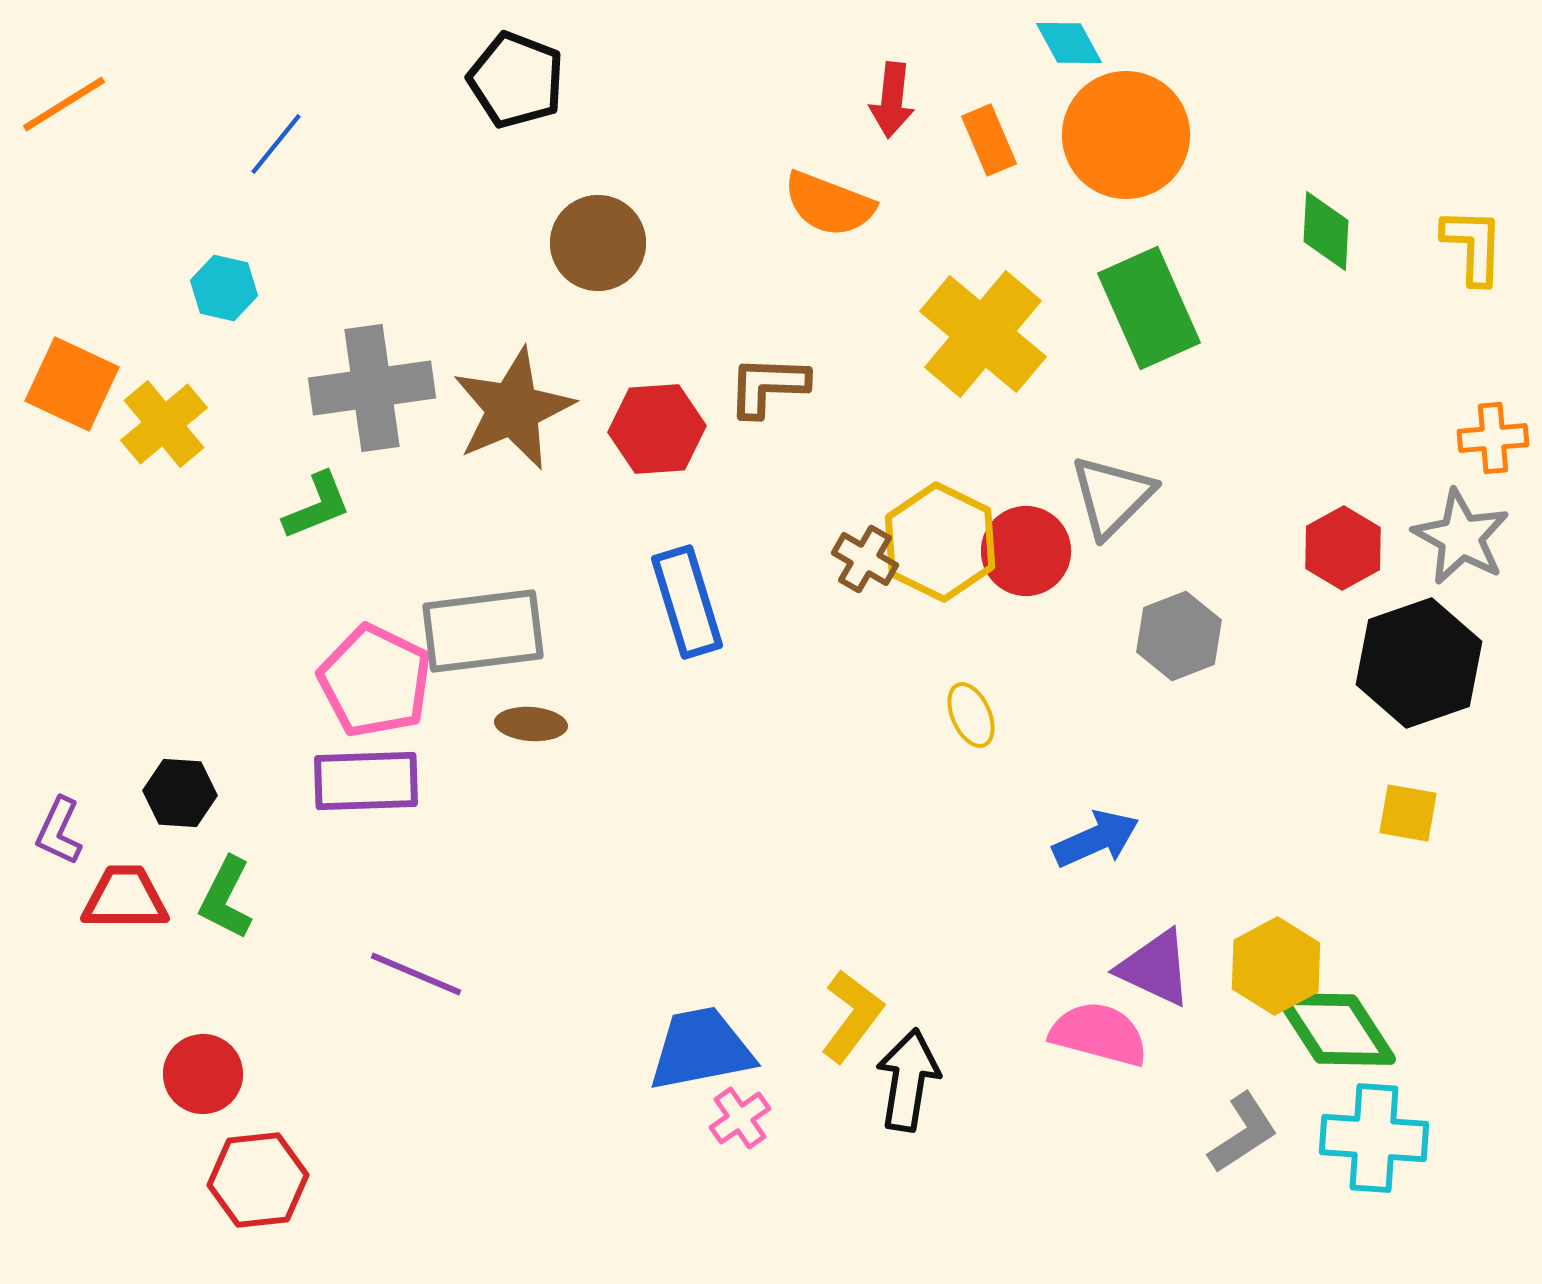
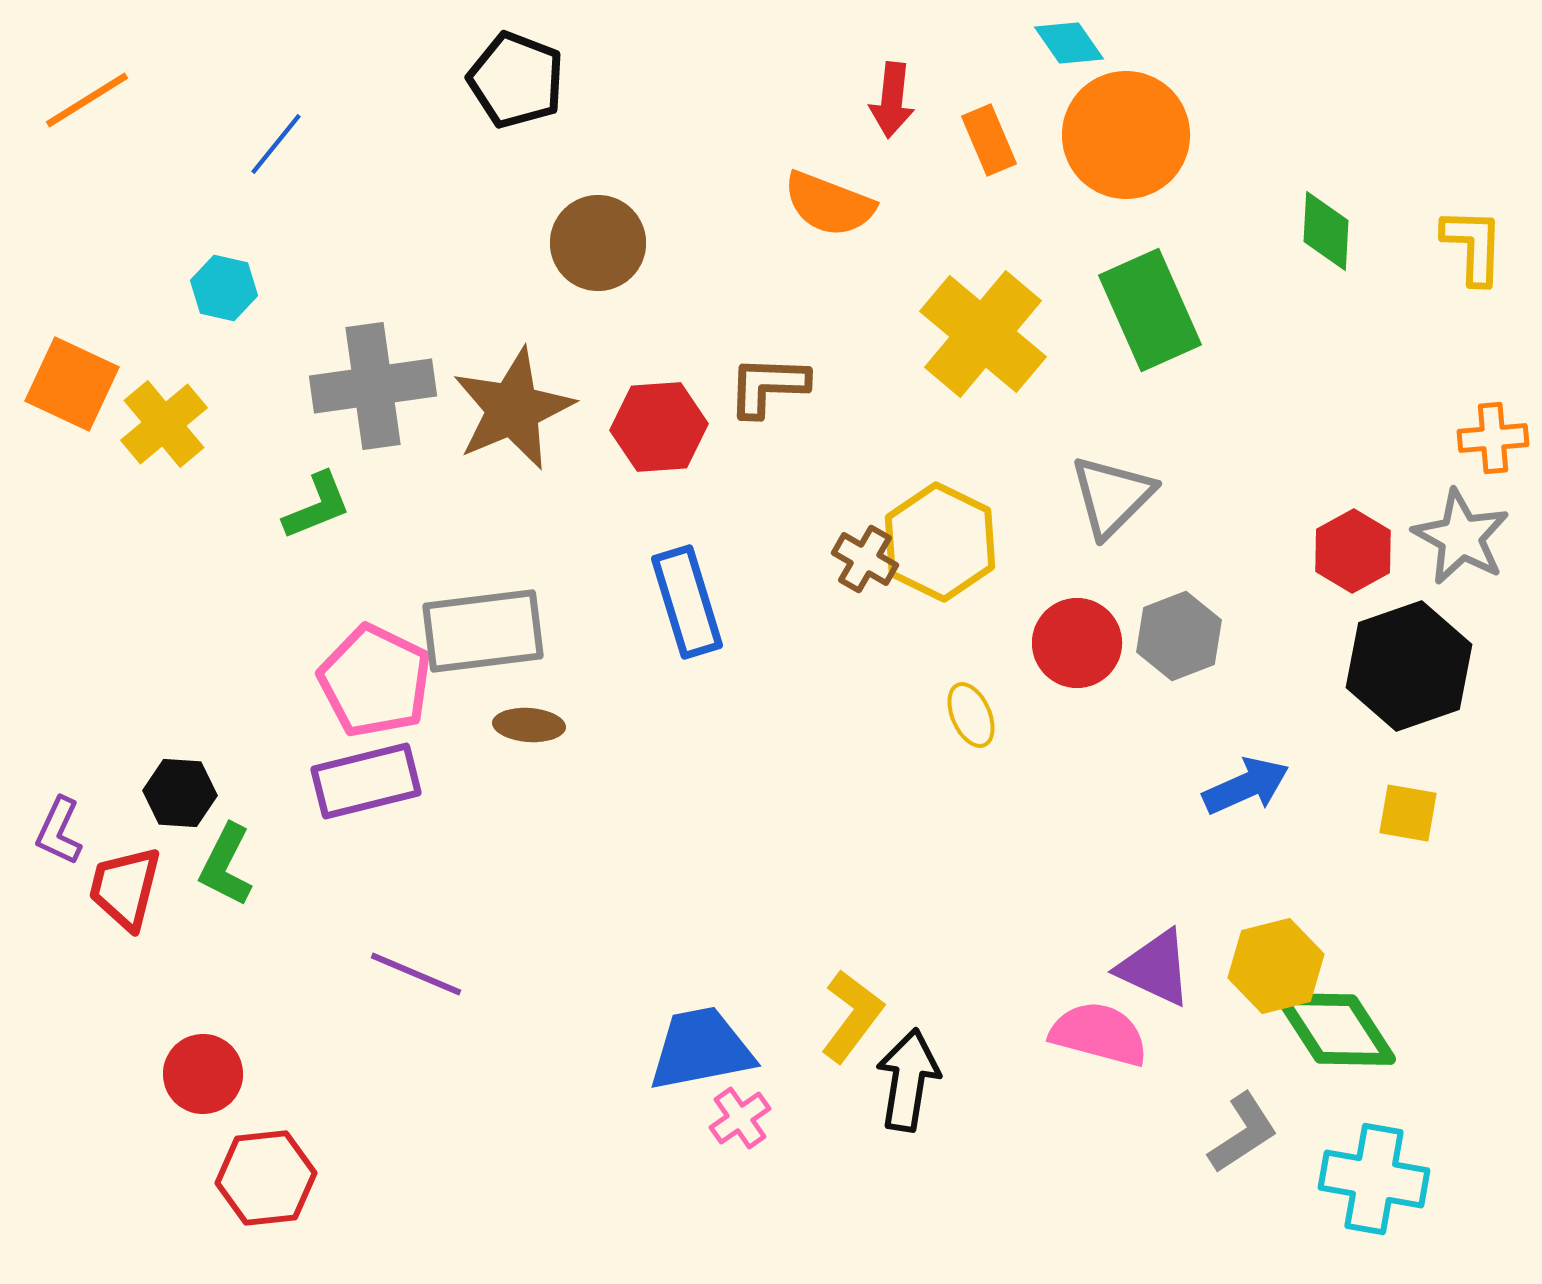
cyan diamond at (1069, 43): rotated 6 degrees counterclockwise
orange line at (64, 104): moved 23 px right, 4 px up
green rectangle at (1149, 308): moved 1 px right, 2 px down
gray cross at (372, 388): moved 1 px right, 2 px up
red hexagon at (657, 429): moved 2 px right, 2 px up
red hexagon at (1343, 548): moved 10 px right, 3 px down
red circle at (1026, 551): moved 51 px right, 92 px down
black hexagon at (1419, 663): moved 10 px left, 3 px down
brown ellipse at (531, 724): moved 2 px left, 1 px down
purple rectangle at (366, 781): rotated 12 degrees counterclockwise
blue arrow at (1096, 839): moved 150 px right, 53 px up
red trapezoid at (125, 898): moved 10 px up; rotated 76 degrees counterclockwise
green L-shape at (226, 898): moved 33 px up
yellow hexagon at (1276, 966): rotated 14 degrees clockwise
cyan cross at (1374, 1138): moved 41 px down; rotated 6 degrees clockwise
red hexagon at (258, 1180): moved 8 px right, 2 px up
